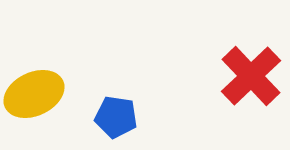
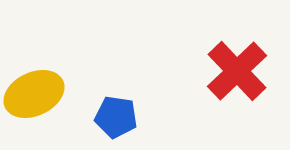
red cross: moved 14 px left, 5 px up
